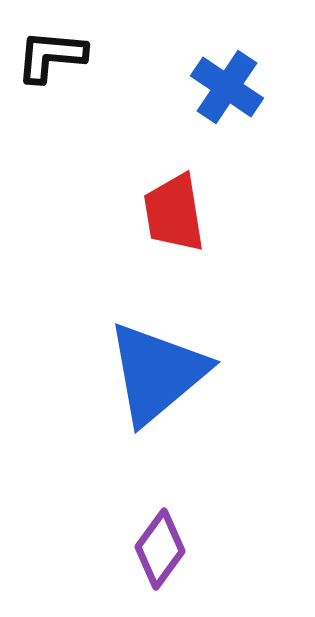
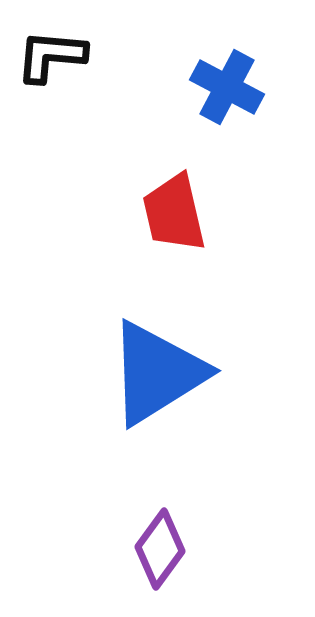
blue cross: rotated 6 degrees counterclockwise
red trapezoid: rotated 4 degrees counterclockwise
blue triangle: rotated 8 degrees clockwise
